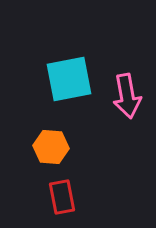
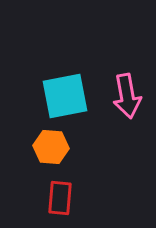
cyan square: moved 4 px left, 17 px down
red rectangle: moved 2 px left, 1 px down; rotated 16 degrees clockwise
